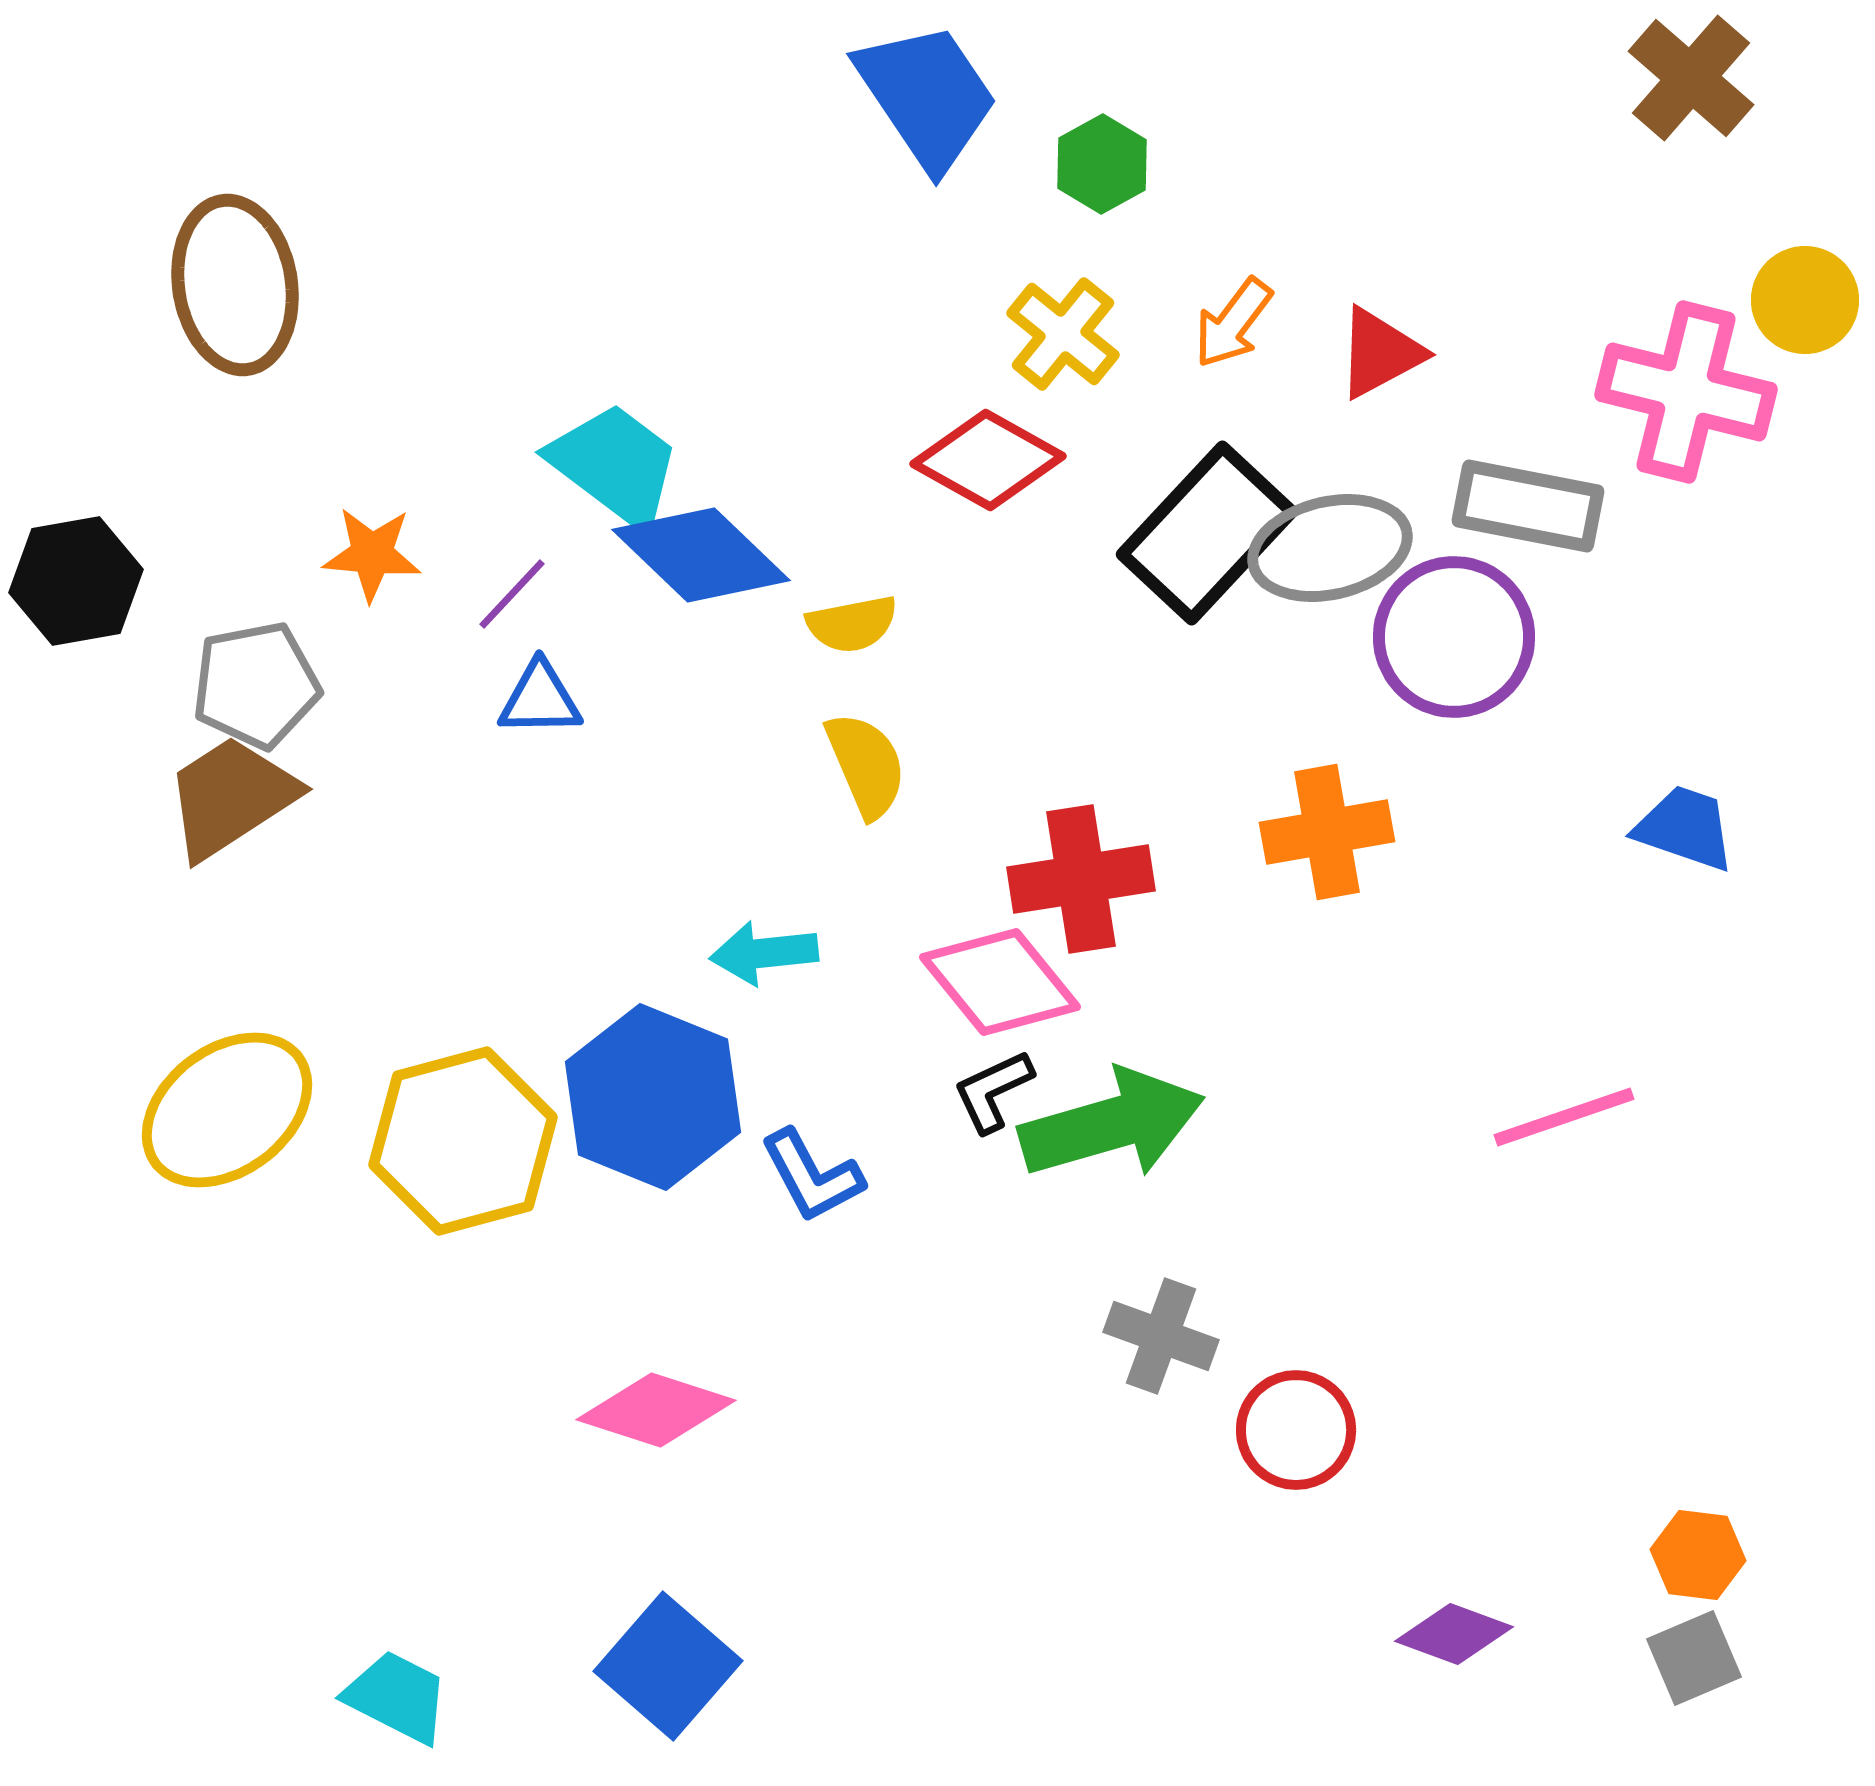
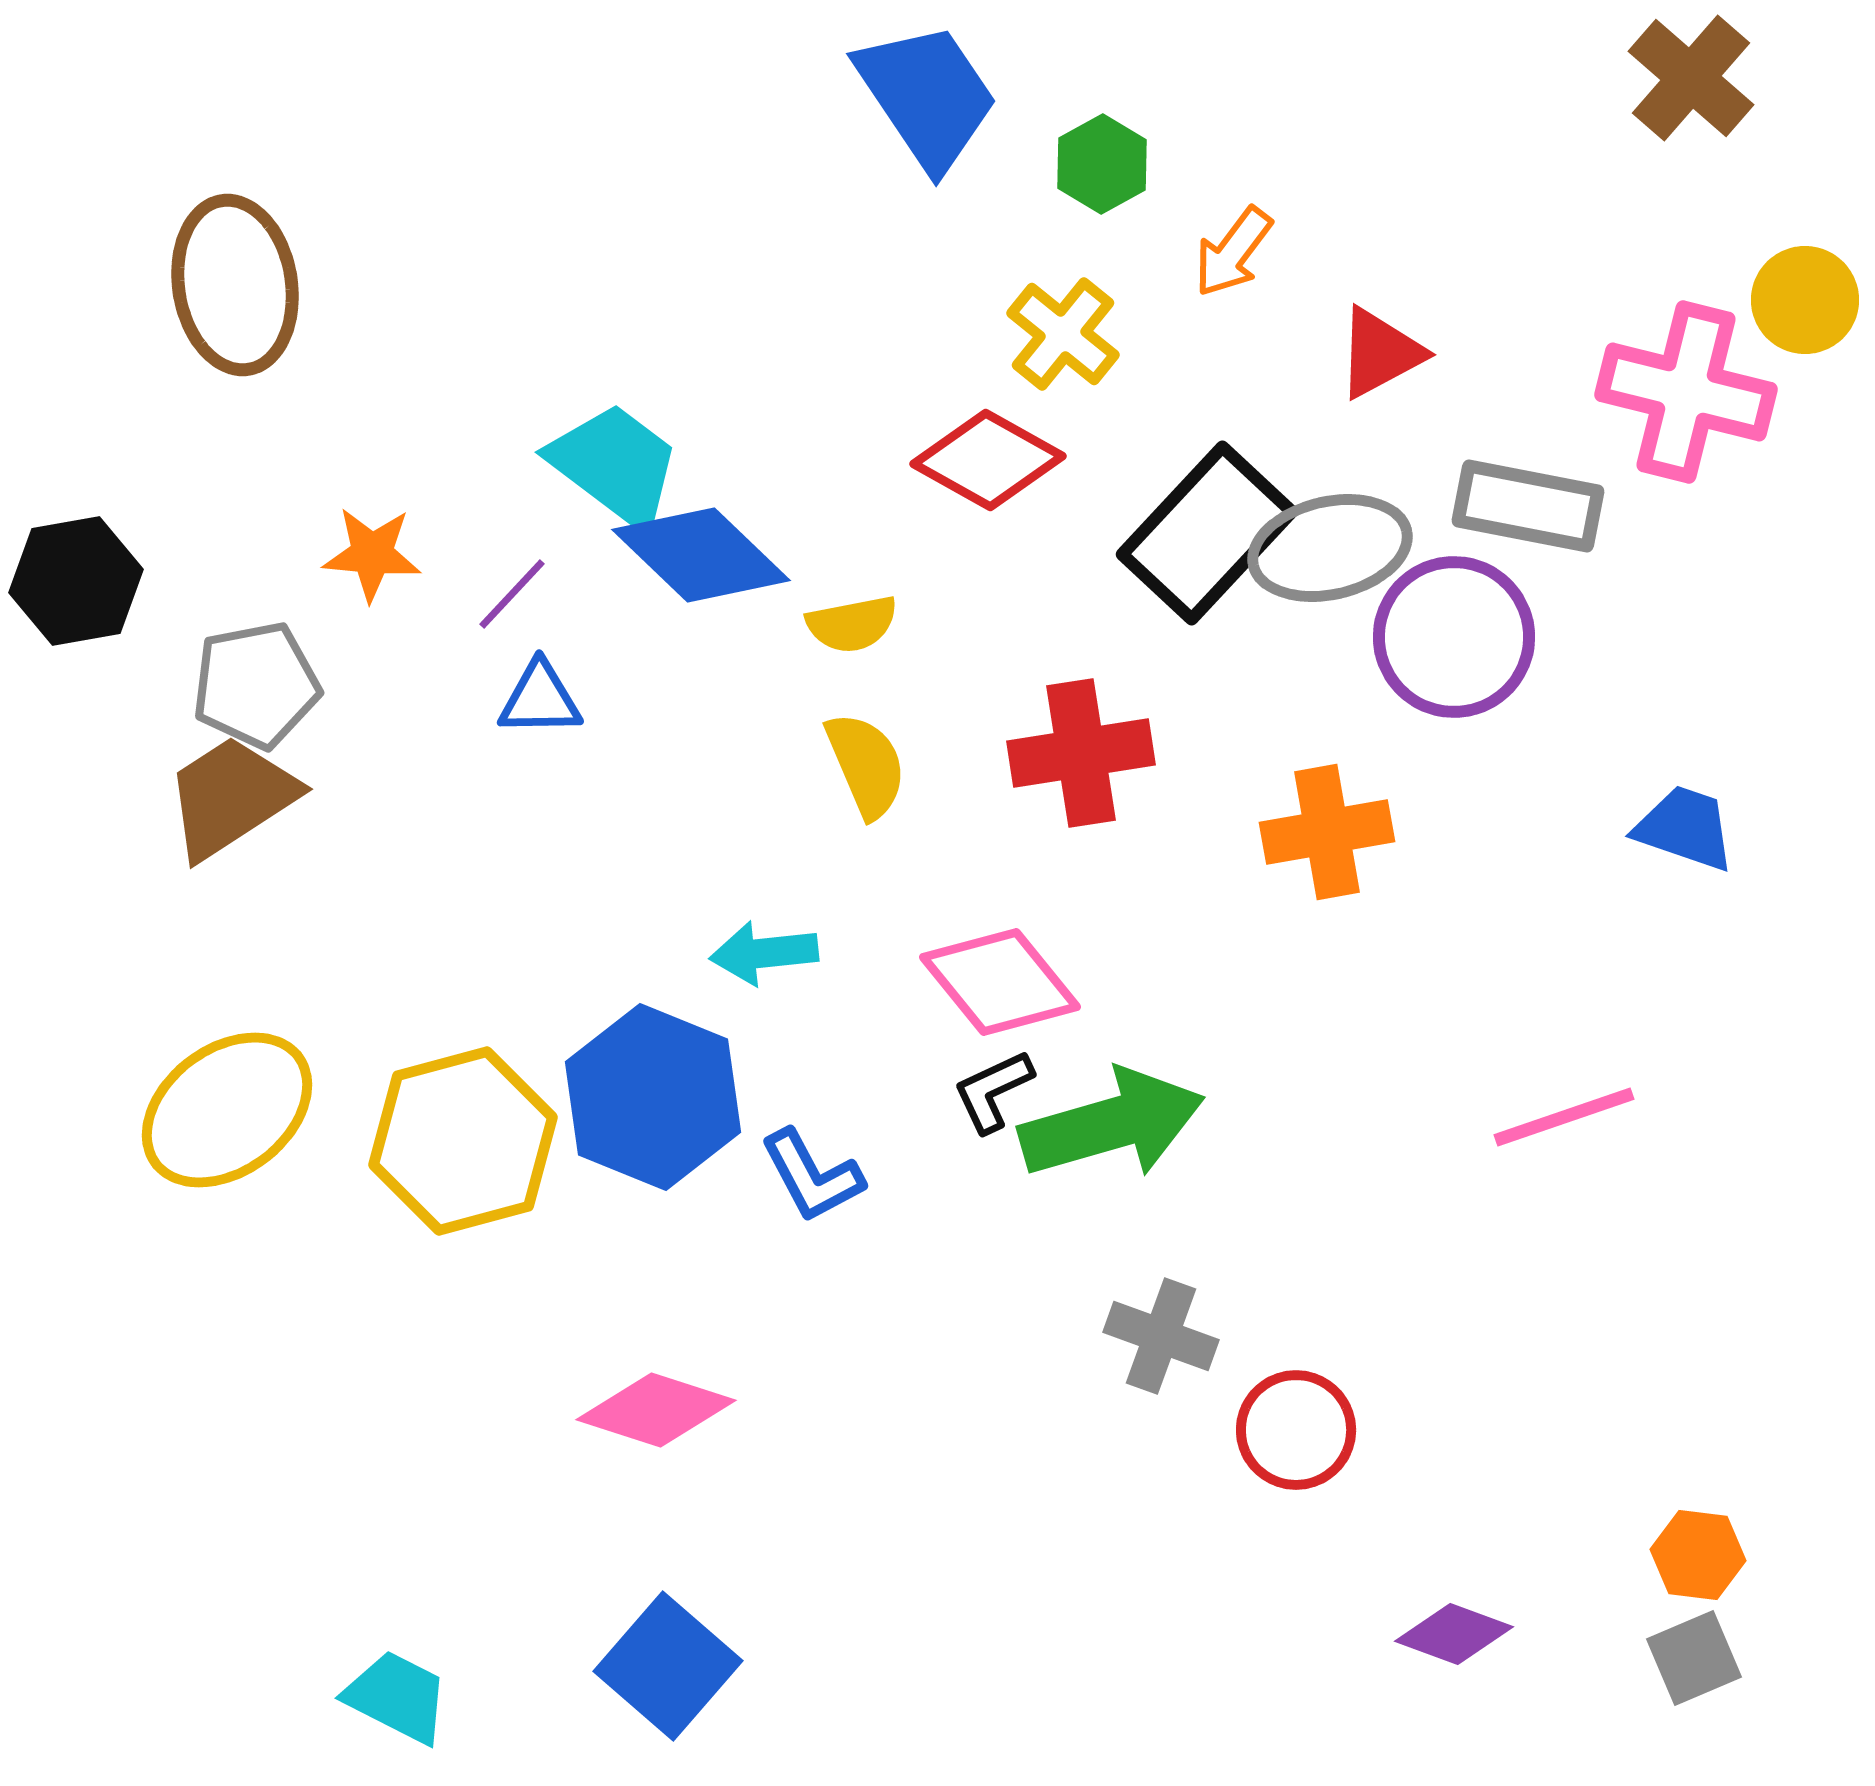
orange arrow at (1233, 323): moved 71 px up
red cross at (1081, 879): moved 126 px up
